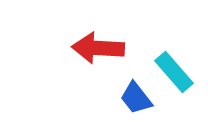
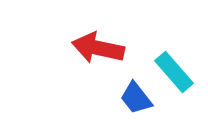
red arrow: rotated 9 degrees clockwise
